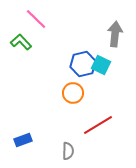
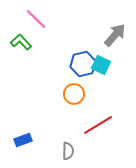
gray arrow: moved 1 px down; rotated 35 degrees clockwise
orange circle: moved 1 px right, 1 px down
